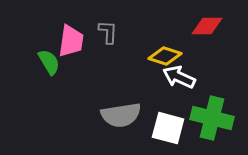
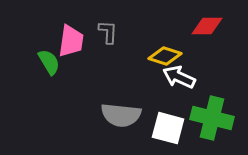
gray semicircle: rotated 15 degrees clockwise
